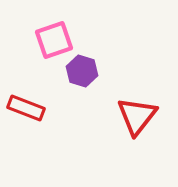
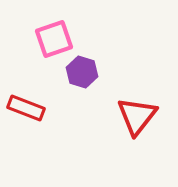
pink square: moved 1 px up
purple hexagon: moved 1 px down
